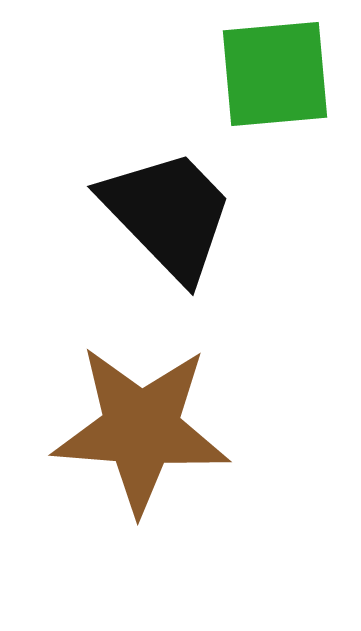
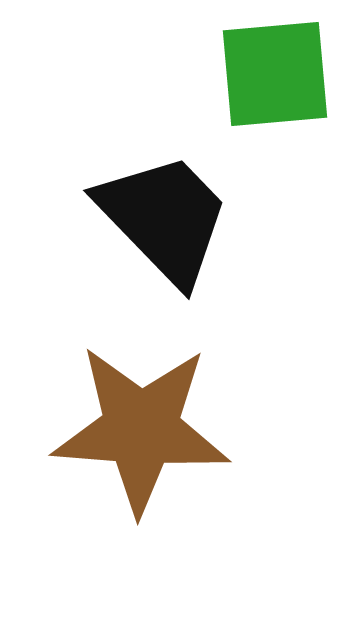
black trapezoid: moved 4 px left, 4 px down
